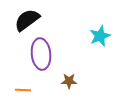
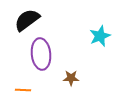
brown star: moved 2 px right, 3 px up
